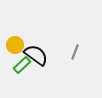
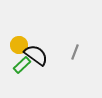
yellow circle: moved 4 px right
